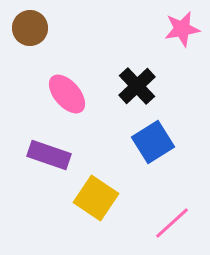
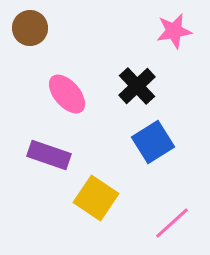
pink star: moved 8 px left, 2 px down
